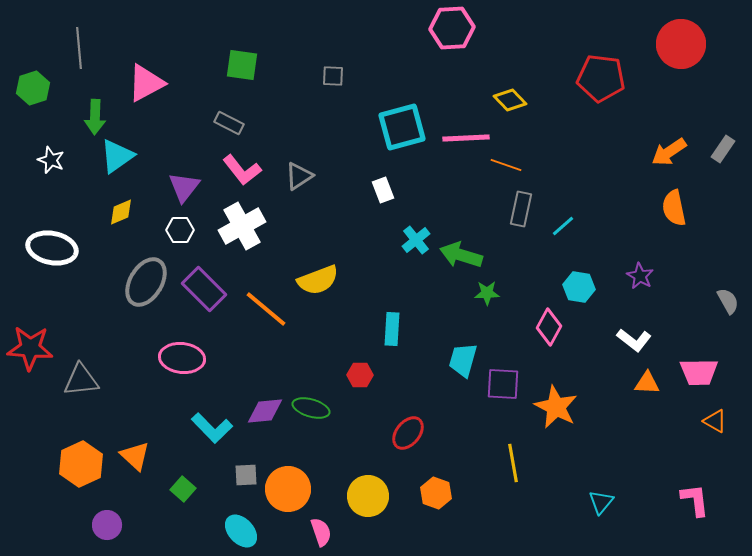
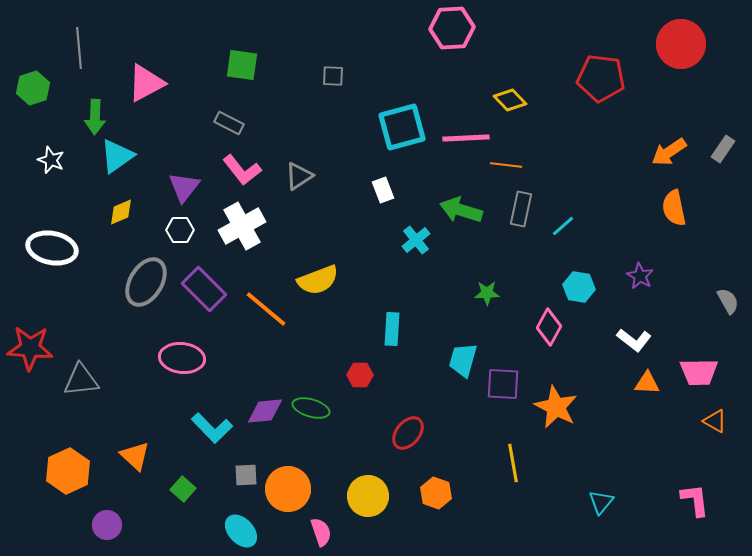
orange line at (506, 165): rotated 12 degrees counterclockwise
green arrow at (461, 255): moved 45 px up
orange hexagon at (81, 464): moved 13 px left, 7 px down
